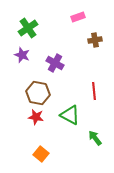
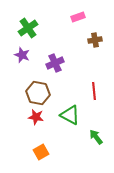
purple cross: rotated 36 degrees clockwise
green arrow: moved 1 px right, 1 px up
orange square: moved 2 px up; rotated 21 degrees clockwise
